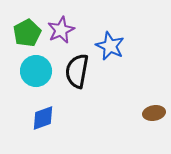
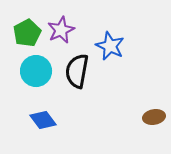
brown ellipse: moved 4 px down
blue diamond: moved 2 px down; rotated 72 degrees clockwise
